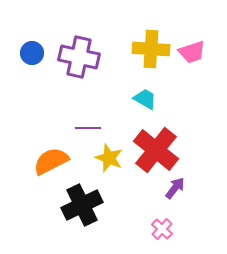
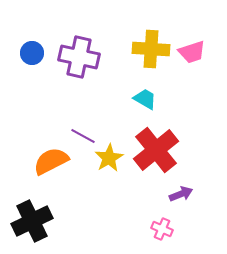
purple line: moved 5 px left, 8 px down; rotated 30 degrees clockwise
red cross: rotated 12 degrees clockwise
yellow star: rotated 20 degrees clockwise
purple arrow: moved 6 px right, 6 px down; rotated 30 degrees clockwise
black cross: moved 50 px left, 16 px down
pink cross: rotated 20 degrees counterclockwise
